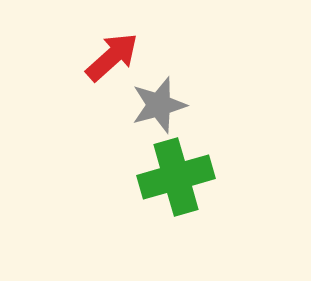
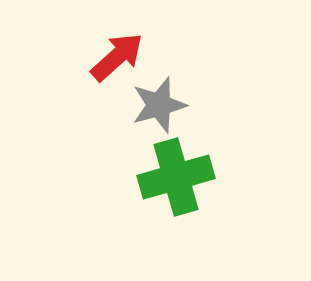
red arrow: moved 5 px right
